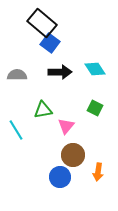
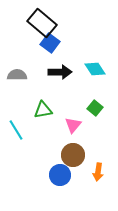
green square: rotated 14 degrees clockwise
pink triangle: moved 7 px right, 1 px up
blue circle: moved 2 px up
